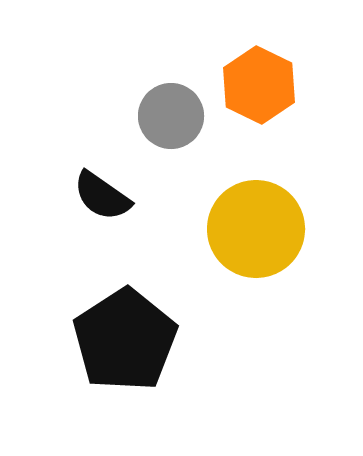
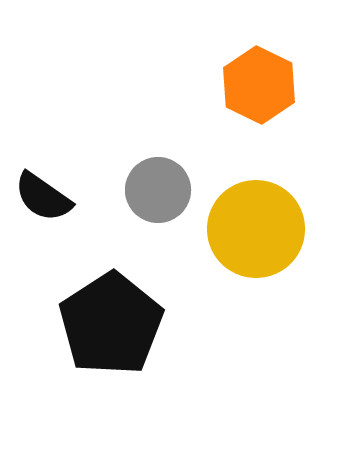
gray circle: moved 13 px left, 74 px down
black semicircle: moved 59 px left, 1 px down
black pentagon: moved 14 px left, 16 px up
